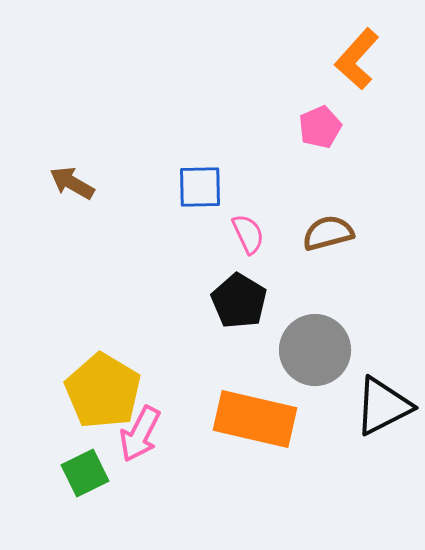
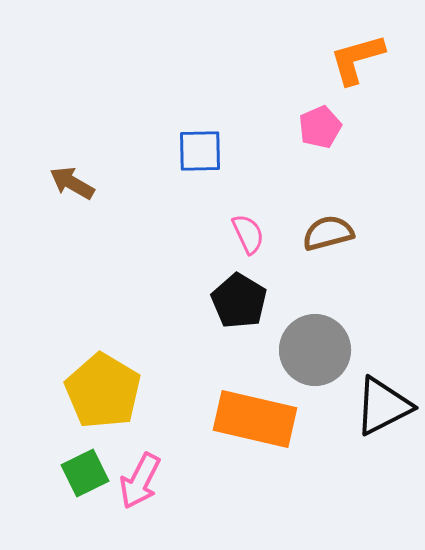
orange L-shape: rotated 32 degrees clockwise
blue square: moved 36 px up
pink arrow: moved 47 px down
